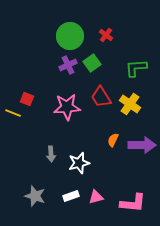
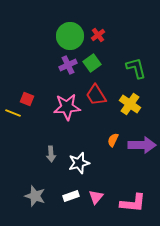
red cross: moved 8 px left; rotated 16 degrees clockwise
green L-shape: rotated 80 degrees clockwise
red trapezoid: moved 5 px left, 2 px up
pink triangle: rotated 35 degrees counterclockwise
